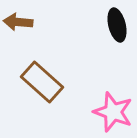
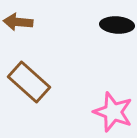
black ellipse: rotated 72 degrees counterclockwise
brown rectangle: moved 13 px left
